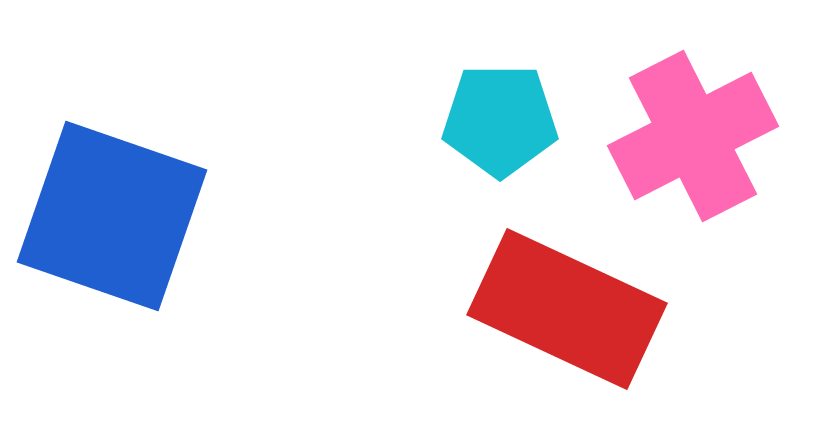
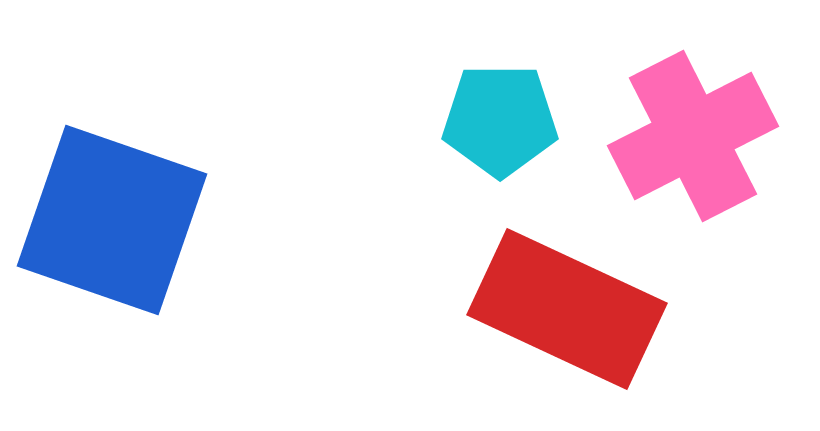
blue square: moved 4 px down
